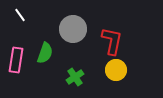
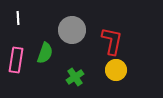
white line: moved 2 px left, 3 px down; rotated 32 degrees clockwise
gray circle: moved 1 px left, 1 px down
